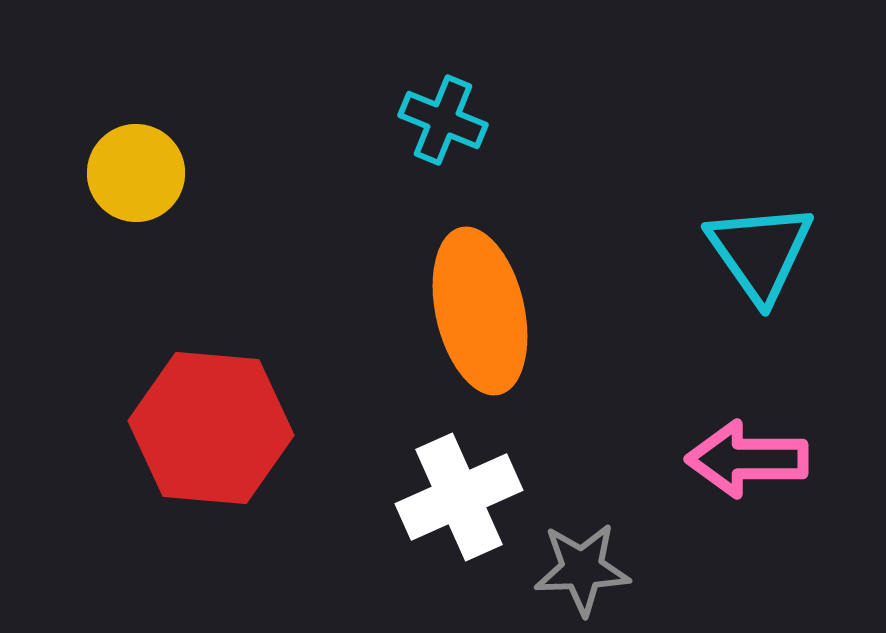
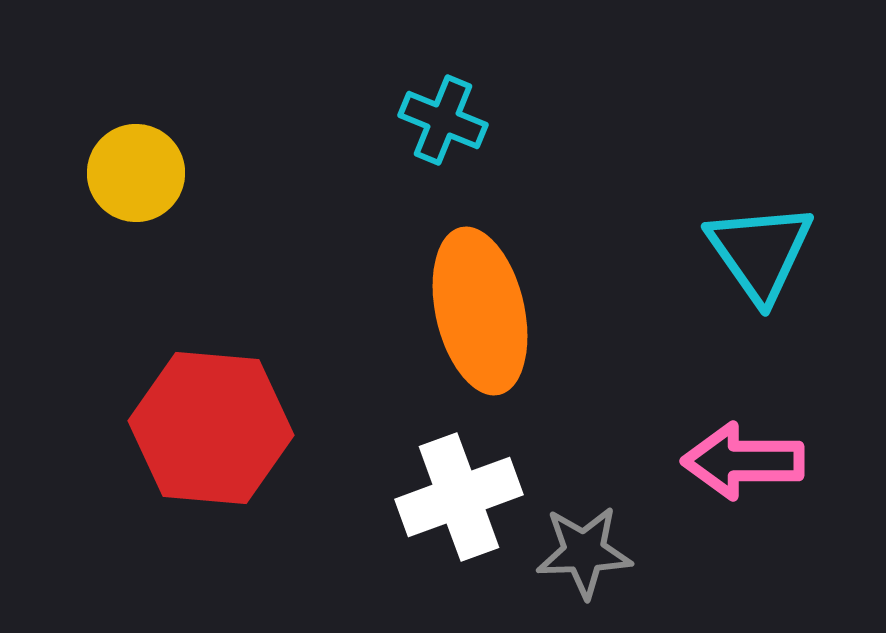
pink arrow: moved 4 px left, 2 px down
white cross: rotated 4 degrees clockwise
gray star: moved 2 px right, 17 px up
